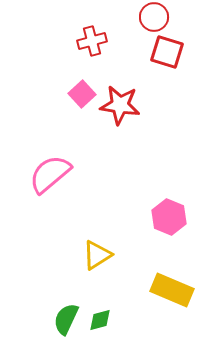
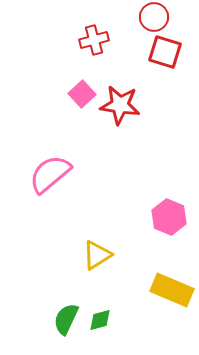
red cross: moved 2 px right, 1 px up
red square: moved 2 px left
